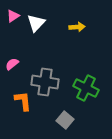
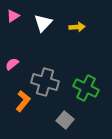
white triangle: moved 7 px right
gray cross: rotated 8 degrees clockwise
orange L-shape: rotated 45 degrees clockwise
